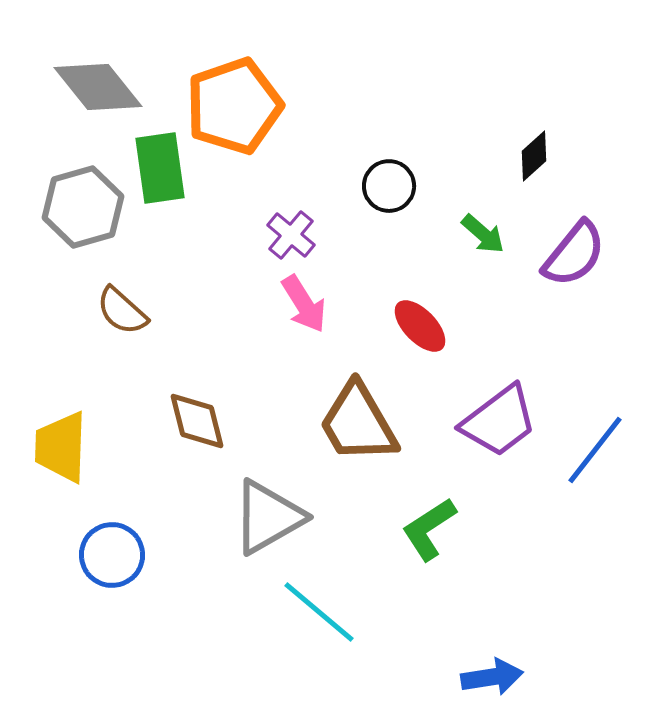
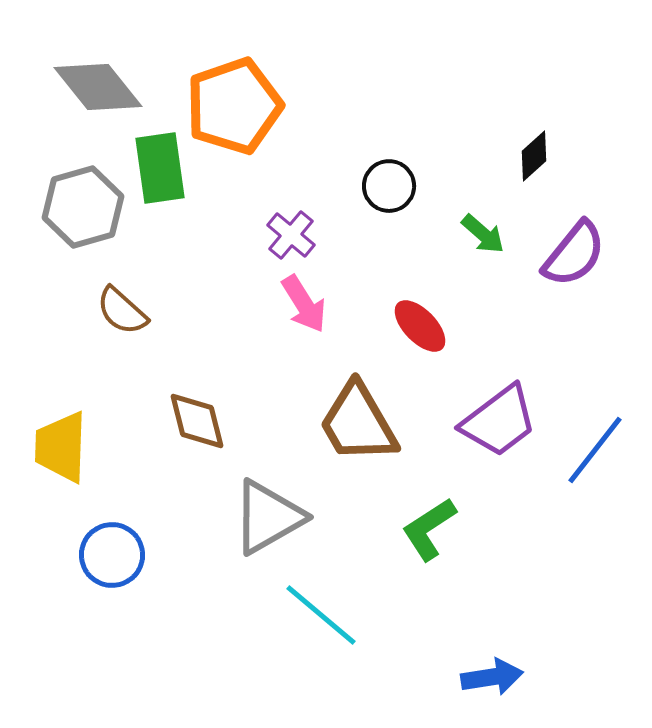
cyan line: moved 2 px right, 3 px down
